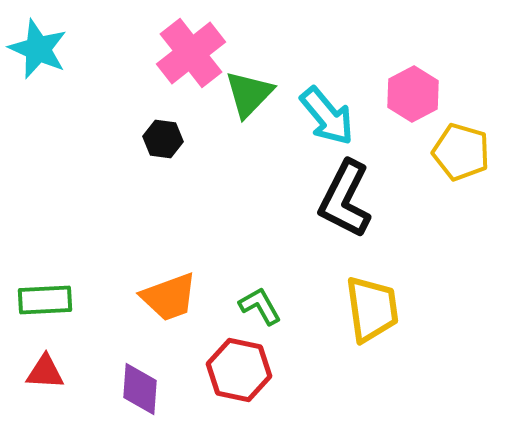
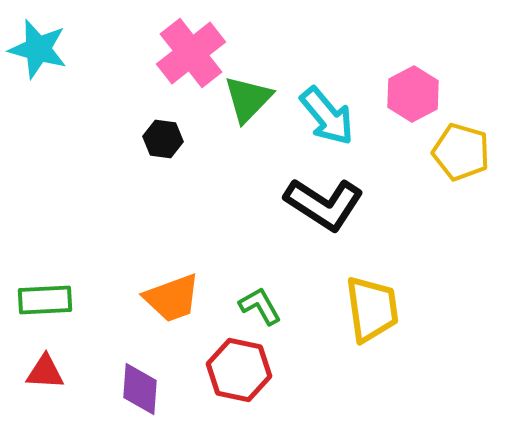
cyan star: rotated 8 degrees counterclockwise
green triangle: moved 1 px left, 5 px down
black L-shape: moved 21 px left, 5 px down; rotated 84 degrees counterclockwise
orange trapezoid: moved 3 px right, 1 px down
